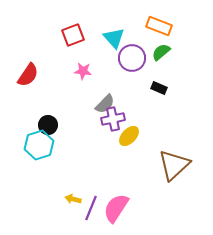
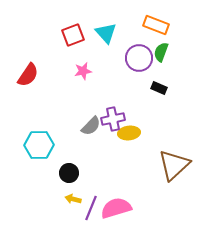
orange rectangle: moved 3 px left, 1 px up
cyan triangle: moved 8 px left, 5 px up
green semicircle: rotated 30 degrees counterclockwise
purple circle: moved 7 px right
pink star: rotated 18 degrees counterclockwise
gray semicircle: moved 14 px left, 22 px down
black circle: moved 21 px right, 48 px down
yellow ellipse: moved 3 px up; rotated 40 degrees clockwise
cyan hexagon: rotated 16 degrees clockwise
pink semicircle: rotated 40 degrees clockwise
